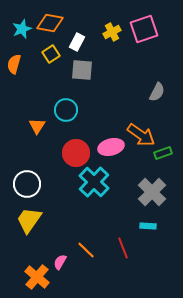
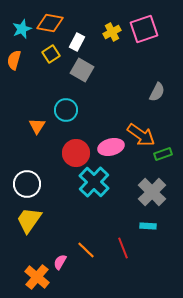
orange semicircle: moved 4 px up
gray square: rotated 25 degrees clockwise
green rectangle: moved 1 px down
